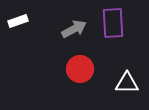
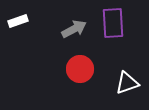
white triangle: rotated 20 degrees counterclockwise
